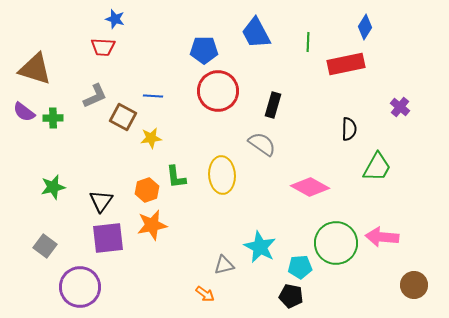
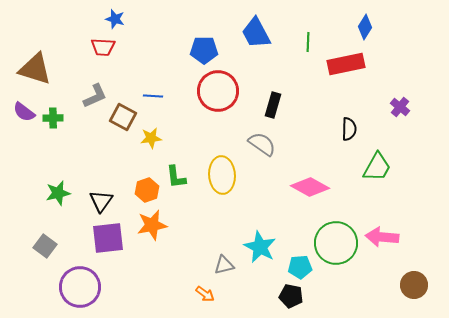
green star: moved 5 px right, 6 px down
